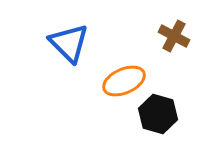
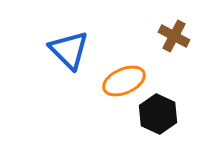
blue triangle: moved 7 px down
black hexagon: rotated 9 degrees clockwise
